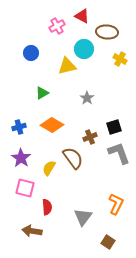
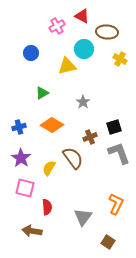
gray star: moved 4 px left, 4 px down
